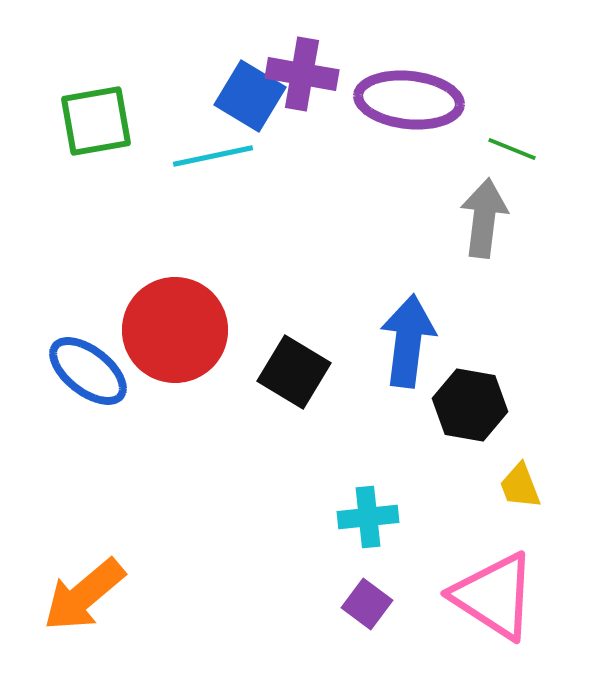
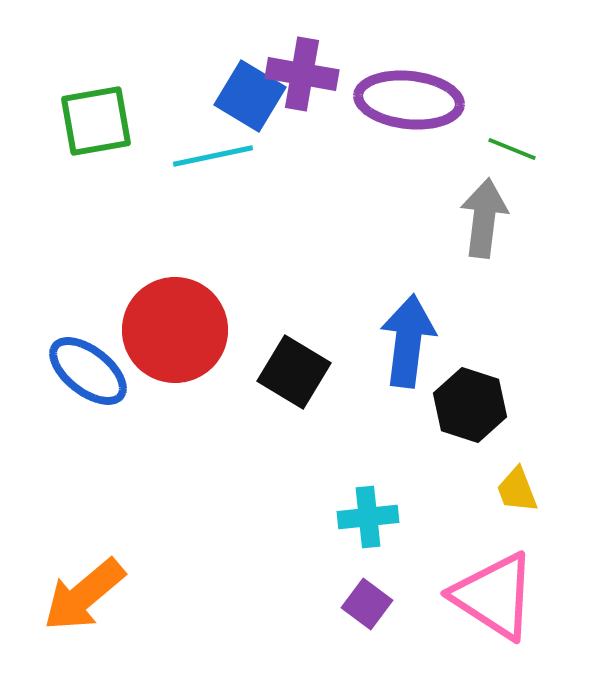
black hexagon: rotated 8 degrees clockwise
yellow trapezoid: moved 3 px left, 4 px down
